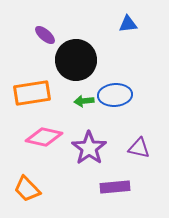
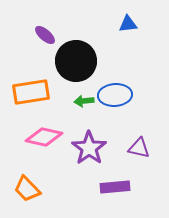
black circle: moved 1 px down
orange rectangle: moved 1 px left, 1 px up
